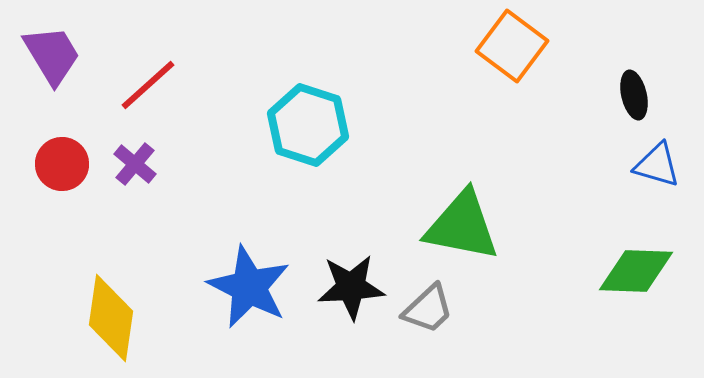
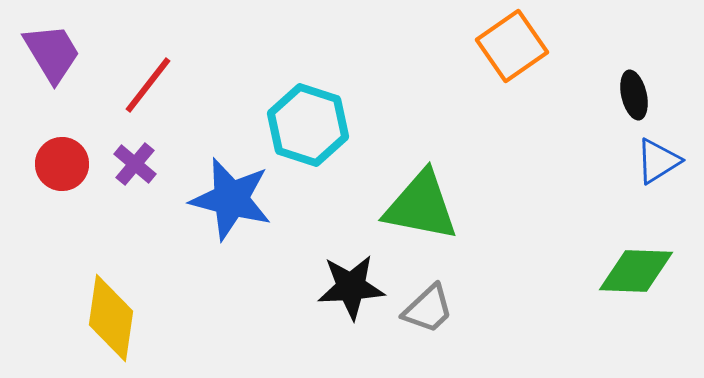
orange square: rotated 18 degrees clockwise
purple trapezoid: moved 2 px up
red line: rotated 10 degrees counterclockwise
blue triangle: moved 1 px right, 4 px up; rotated 48 degrees counterclockwise
green triangle: moved 41 px left, 20 px up
blue star: moved 18 px left, 88 px up; rotated 12 degrees counterclockwise
